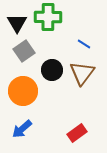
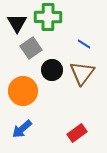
gray square: moved 7 px right, 3 px up
